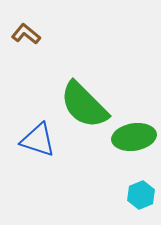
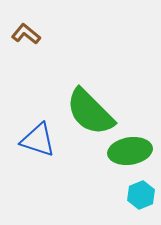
green semicircle: moved 6 px right, 7 px down
green ellipse: moved 4 px left, 14 px down
